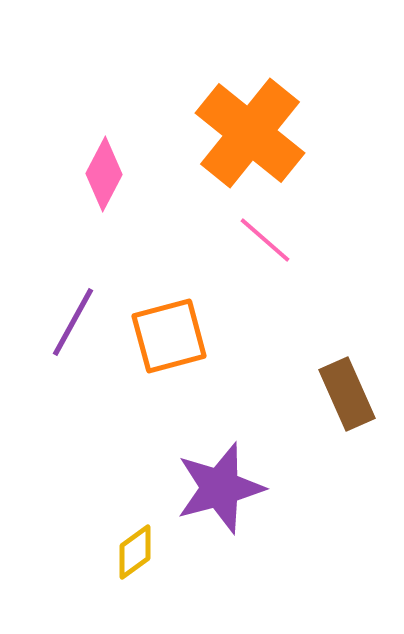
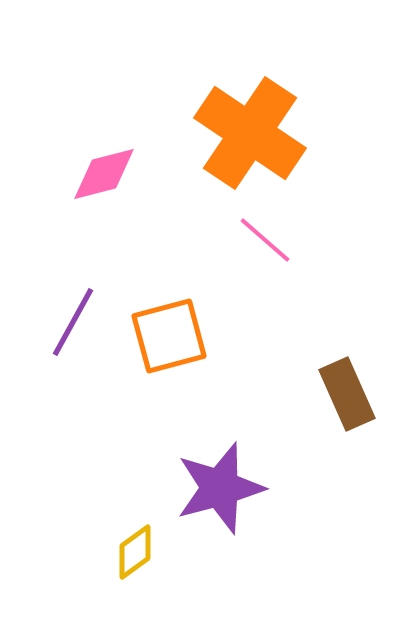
orange cross: rotated 5 degrees counterclockwise
pink diamond: rotated 48 degrees clockwise
